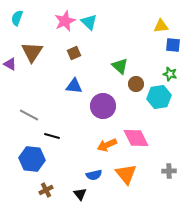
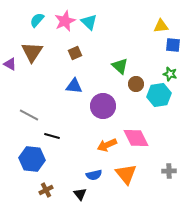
cyan semicircle: moved 20 px right, 2 px down; rotated 21 degrees clockwise
brown square: moved 1 px right
cyan hexagon: moved 2 px up
